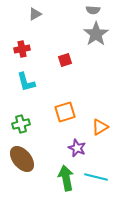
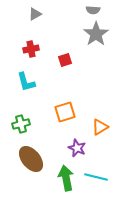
red cross: moved 9 px right
brown ellipse: moved 9 px right
